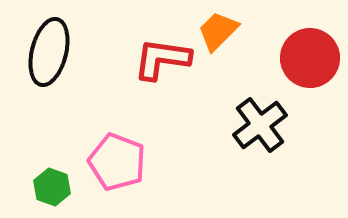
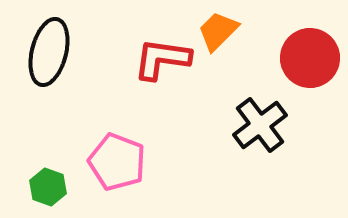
green hexagon: moved 4 px left
